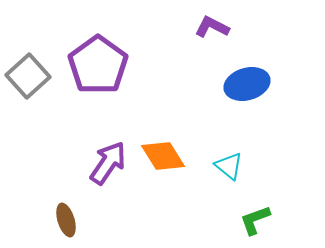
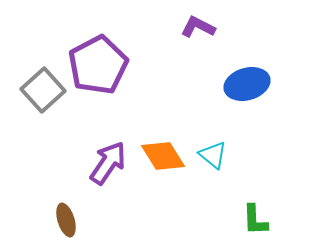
purple L-shape: moved 14 px left
purple pentagon: rotated 8 degrees clockwise
gray square: moved 15 px right, 14 px down
cyan triangle: moved 16 px left, 11 px up
green L-shape: rotated 72 degrees counterclockwise
